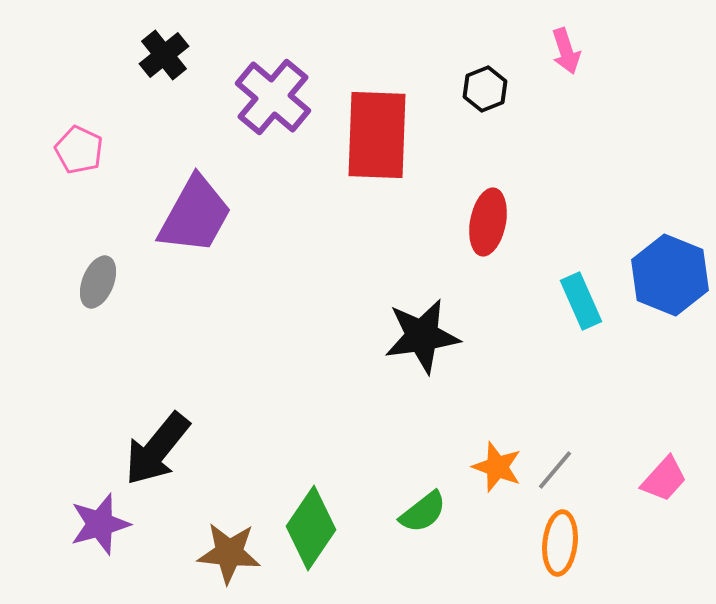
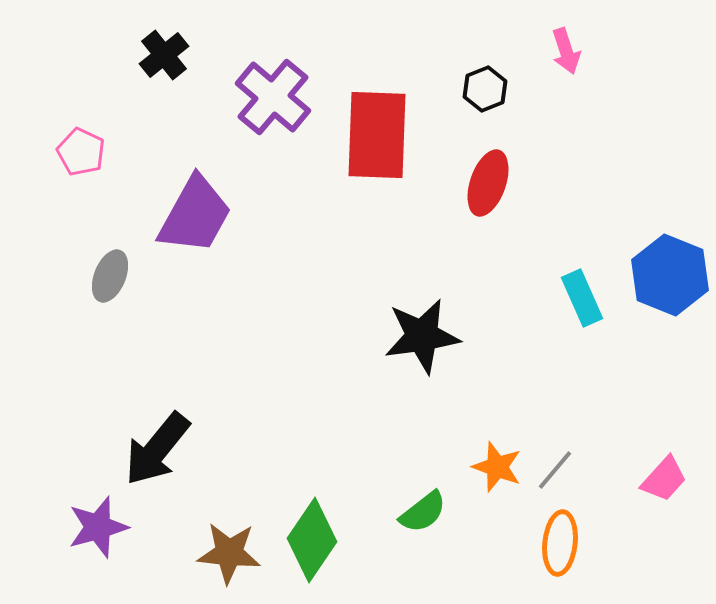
pink pentagon: moved 2 px right, 2 px down
red ellipse: moved 39 px up; rotated 8 degrees clockwise
gray ellipse: moved 12 px right, 6 px up
cyan rectangle: moved 1 px right, 3 px up
purple star: moved 2 px left, 3 px down
green diamond: moved 1 px right, 12 px down
